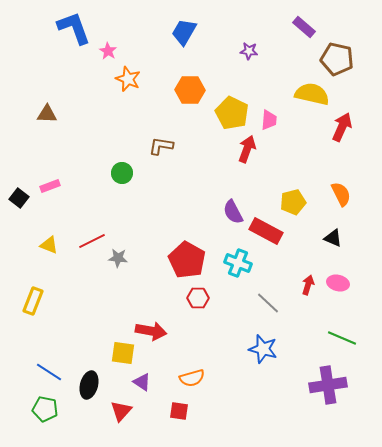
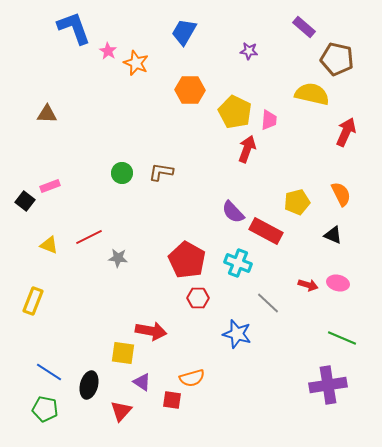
orange star at (128, 79): moved 8 px right, 16 px up
yellow pentagon at (232, 113): moved 3 px right, 1 px up
red arrow at (342, 127): moved 4 px right, 5 px down
brown L-shape at (161, 146): moved 26 px down
black square at (19, 198): moved 6 px right, 3 px down
yellow pentagon at (293, 202): moved 4 px right
purple semicircle at (233, 212): rotated 15 degrees counterclockwise
black triangle at (333, 238): moved 3 px up
red line at (92, 241): moved 3 px left, 4 px up
red arrow at (308, 285): rotated 90 degrees clockwise
blue star at (263, 349): moved 26 px left, 15 px up
red square at (179, 411): moved 7 px left, 11 px up
